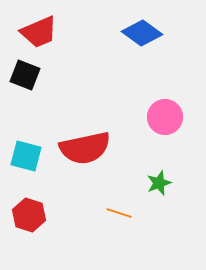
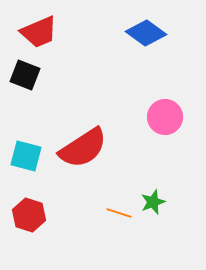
blue diamond: moved 4 px right
red semicircle: moved 2 px left; rotated 21 degrees counterclockwise
green star: moved 6 px left, 19 px down
